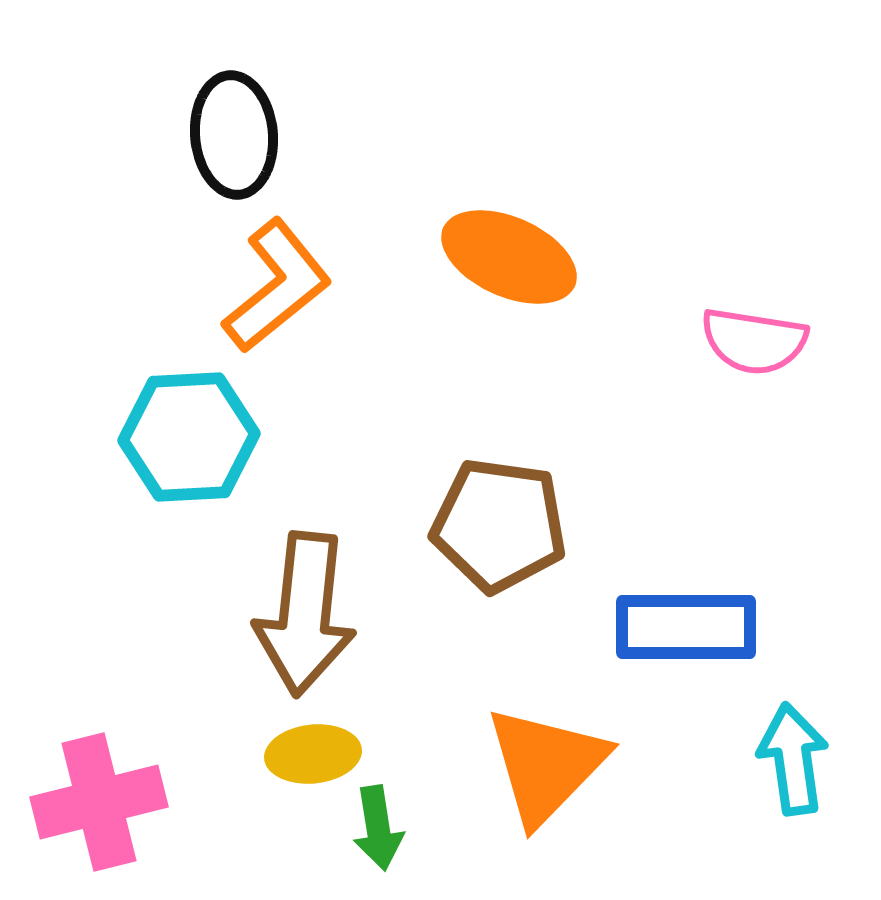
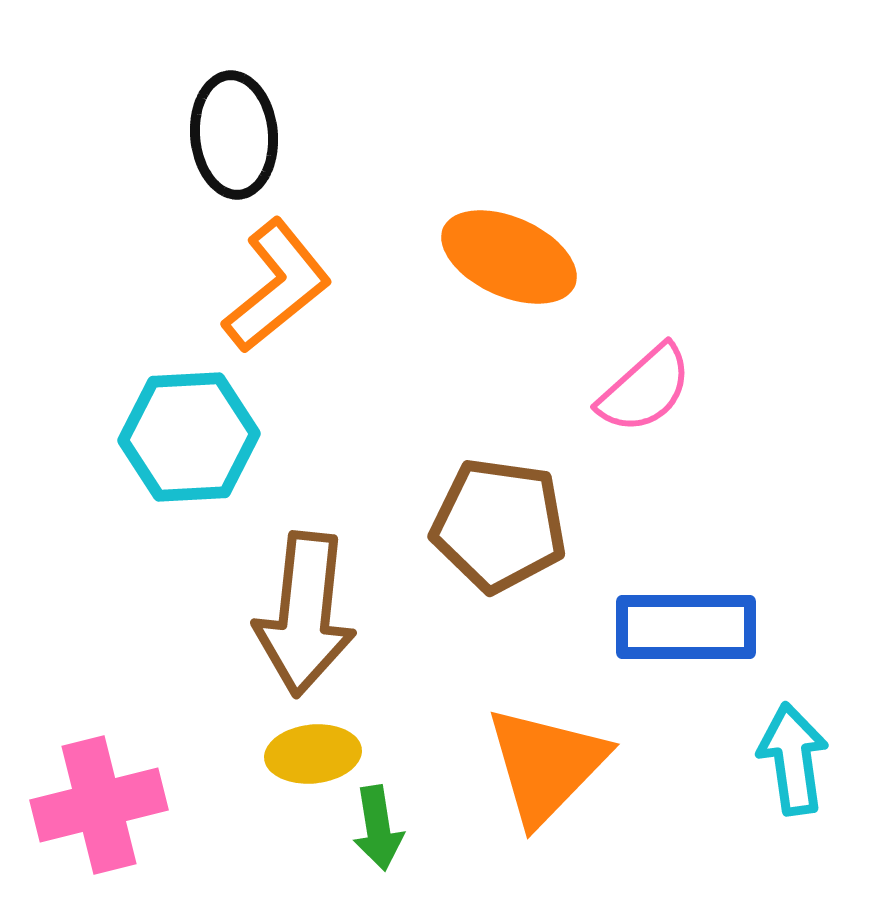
pink semicircle: moved 109 px left, 48 px down; rotated 51 degrees counterclockwise
pink cross: moved 3 px down
